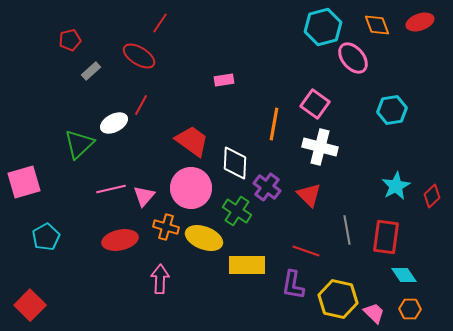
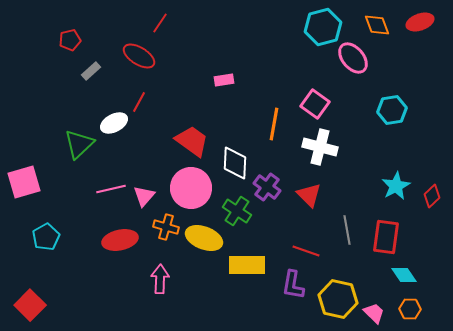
red line at (141, 105): moved 2 px left, 3 px up
